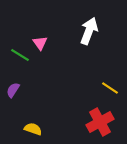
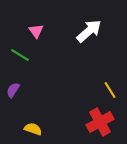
white arrow: rotated 28 degrees clockwise
pink triangle: moved 4 px left, 12 px up
yellow line: moved 2 px down; rotated 24 degrees clockwise
